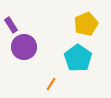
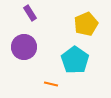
purple rectangle: moved 19 px right, 12 px up
cyan pentagon: moved 3 px left, 2 px down
orange line: rotated 72 degrees clockwise
